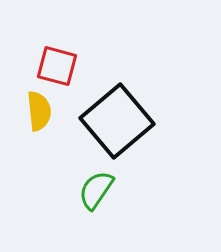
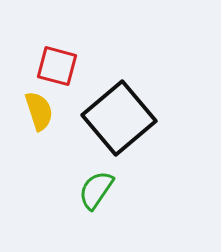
yellow semicircle: rotated 12 degrees counterclockwise
black square: moved 2 px right, 3 px up
